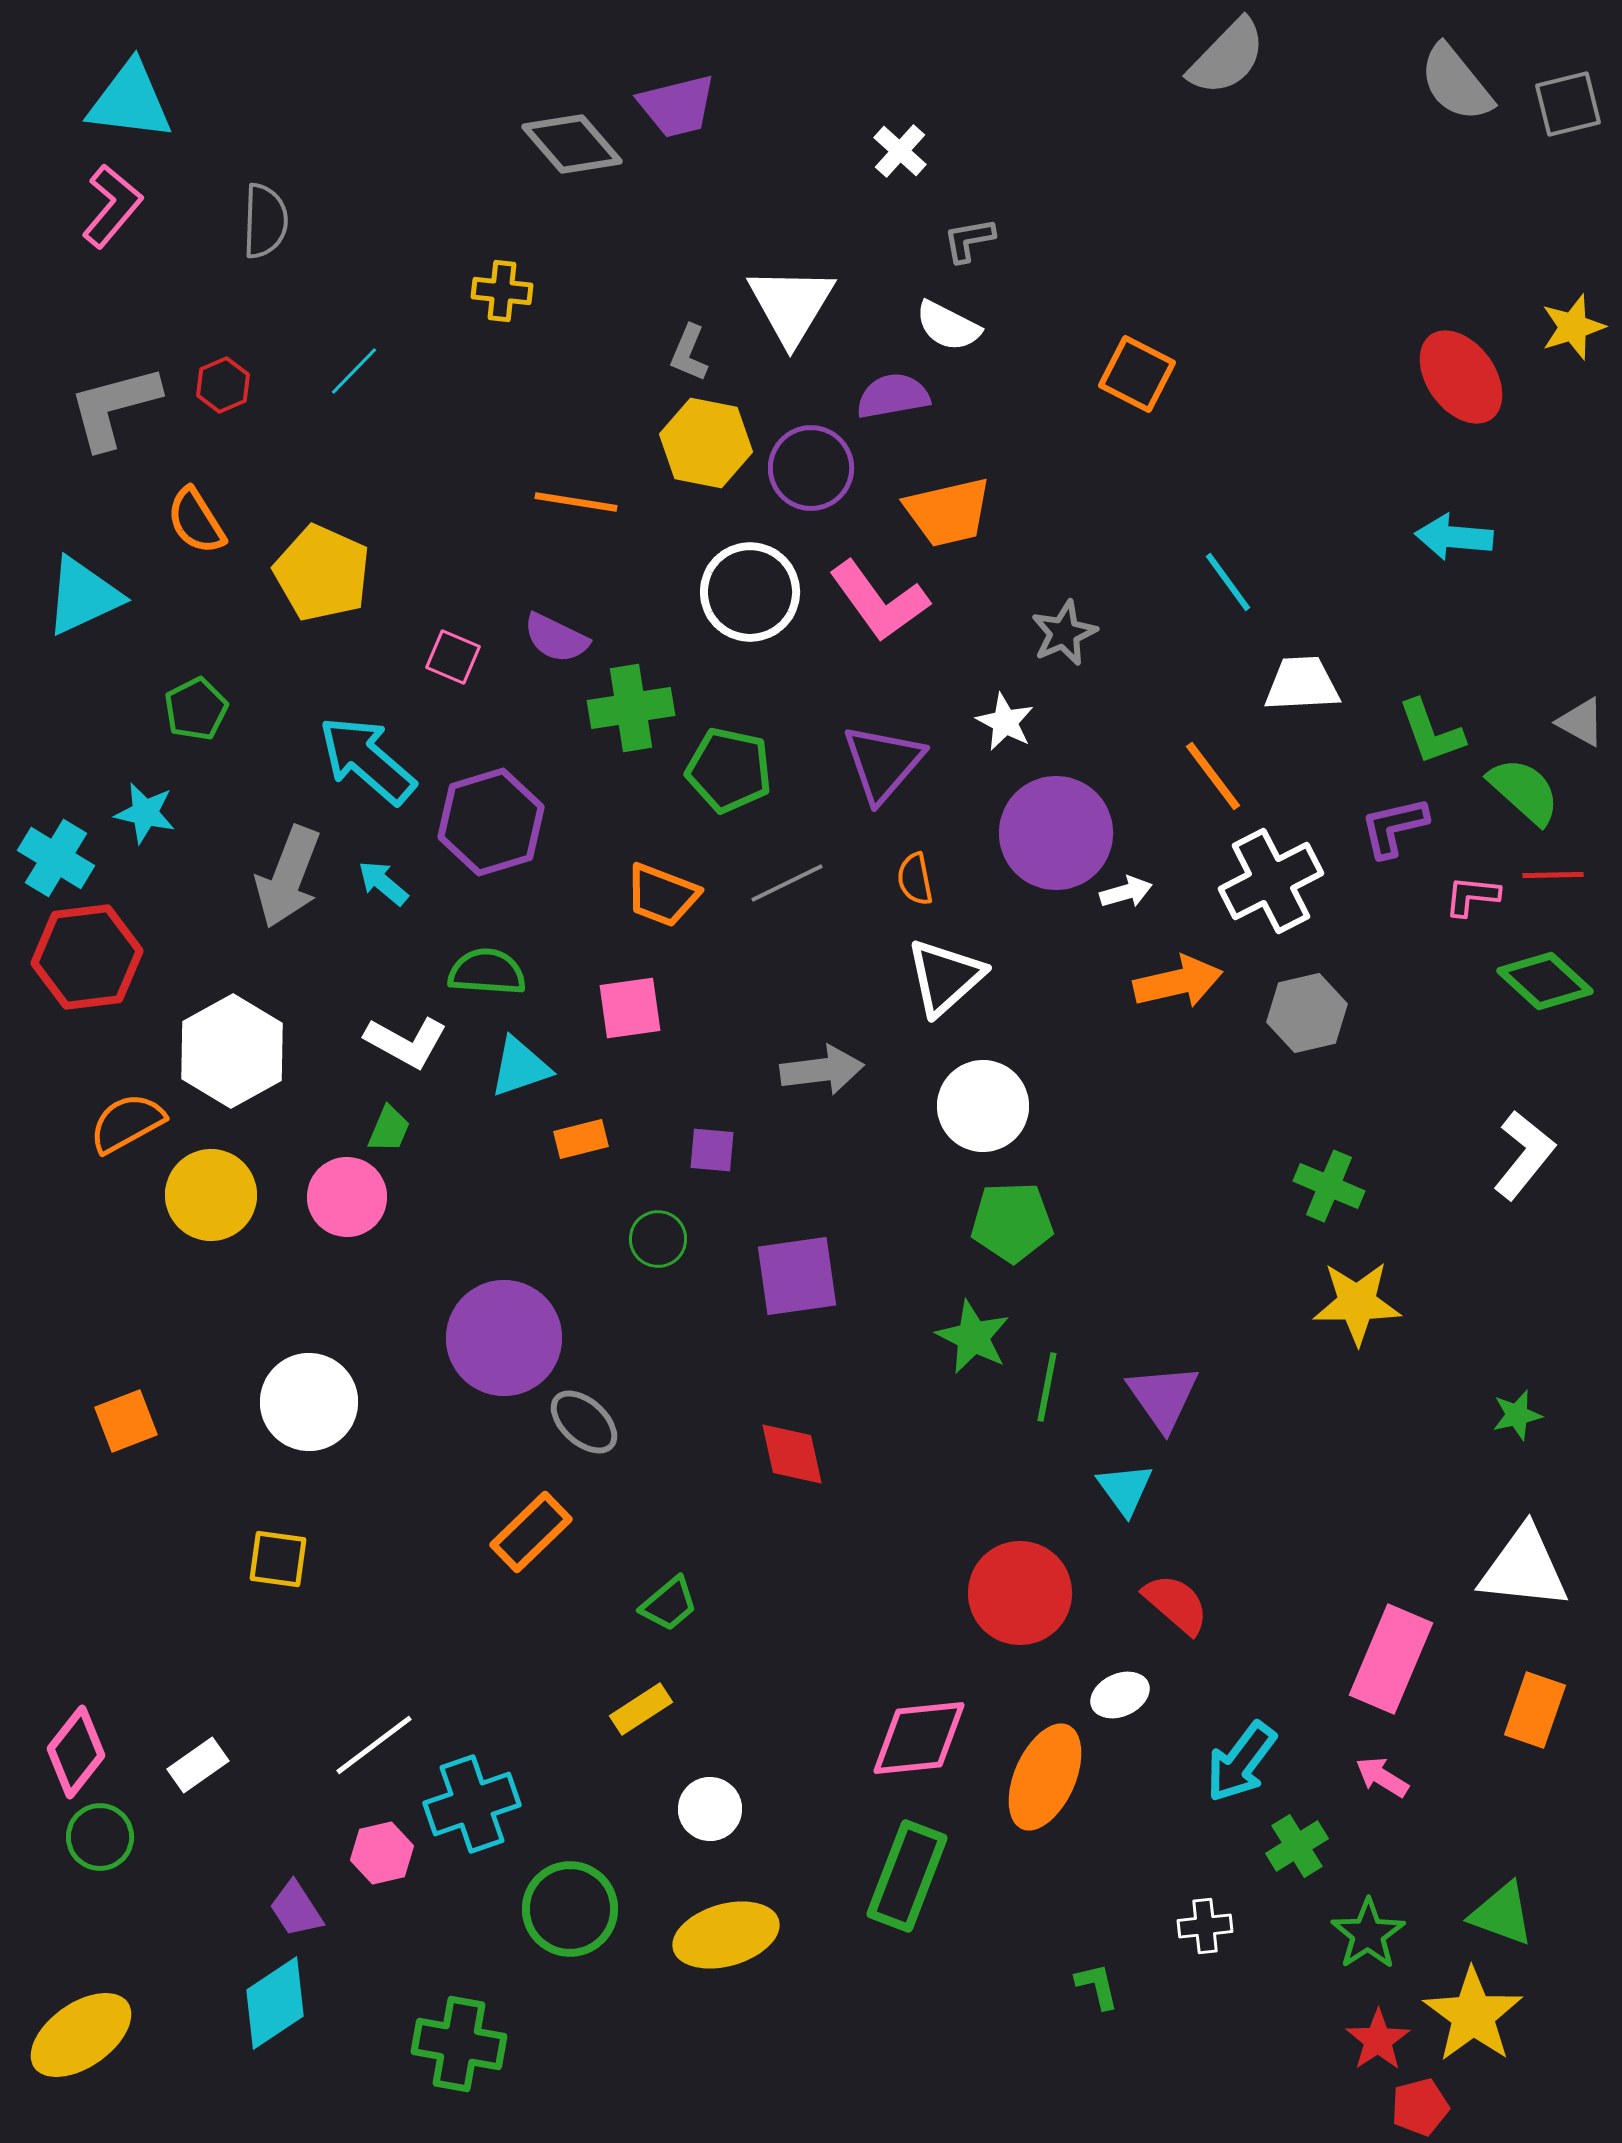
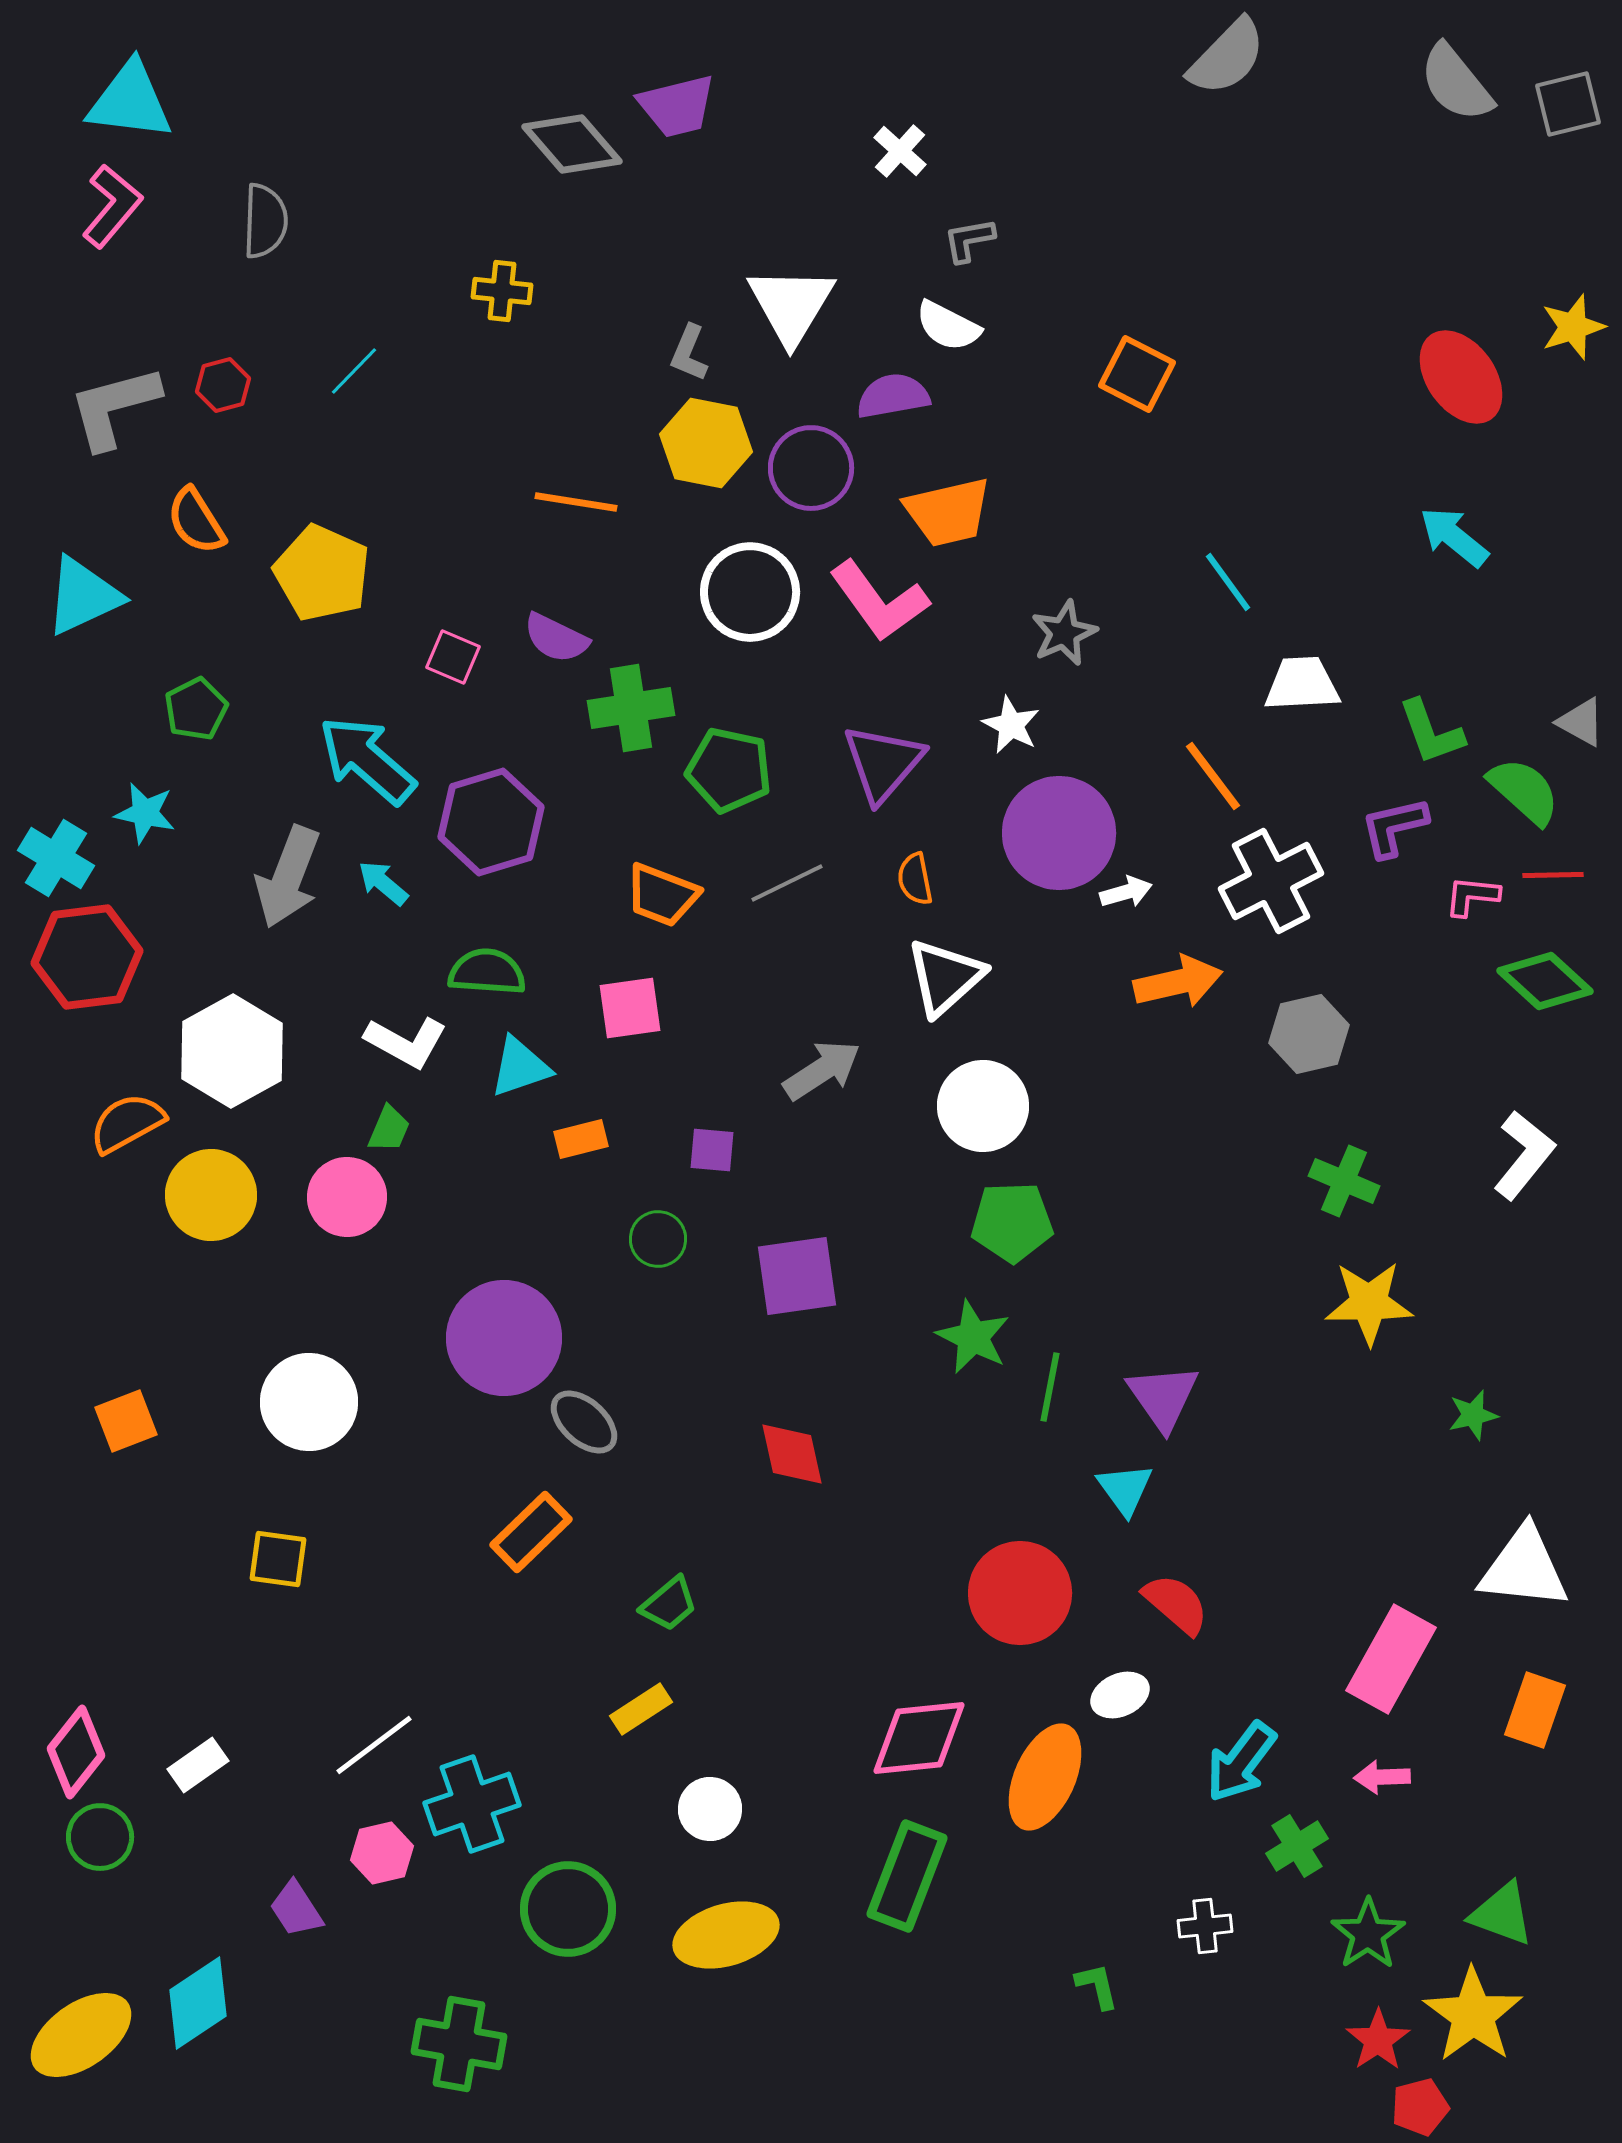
red hexagon at (223, 385): rotated 8 degrees clockwise
cyan arrow at (1454, 537): rotated 34 degrees clockwise
white star at (1005, 722): moved 6 px right, 3 px down
purple circle at (1056, 833): moved 3 px right
gray hexagon at (1307, 1013): moved 2 px right, 21 px down
gray arrow at (822, 1070): rotated 26 degrees counterclockwise
green cross at (1329, 1186): moved 15 px right, 5 px up
yellow star at (1357, 1303): moved 12 px right
green line at (1047, 1387): moved 3 px right
green star at (1517, 1415): moved 44 px left
pink rectangle at (1391, 1659): rotated 6 degrees clockwise
pink arrow at (1382, 1777): rotated 34 degrees counterclockwise
green circle at (570, 1909): moved 2 px left
cyan diamond at (275, 2003): moved 77 px left
